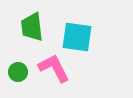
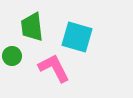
cyan square: rotated 8 degrees clockwise
green circle: moved 6 px left, 16 px up
